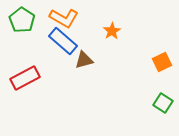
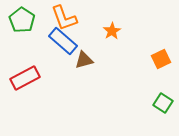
orange L-shape: rotated 40 degrees clockwise
orange square: moved 1 px left, 3 px up
